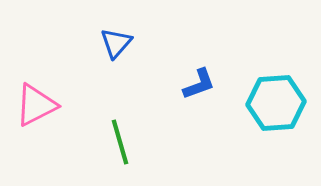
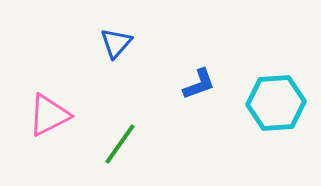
pink triangle: moved 13 px right, 10 px down
green line: moved 2 px down; rotated 51 degrees clockwise
